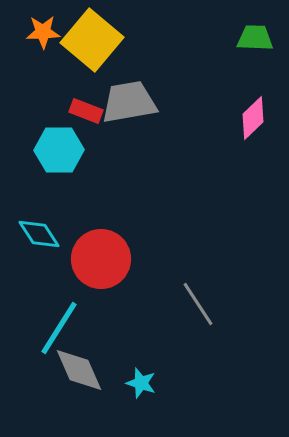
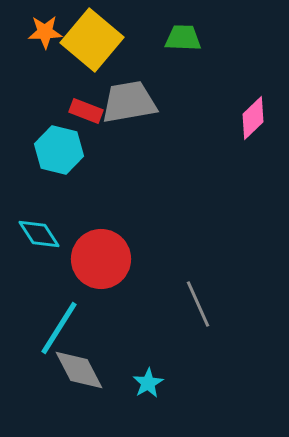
orange star: moved 2 px right
green trapezoid: moved 72 px left
cyan hexagon: rotated 15 degrees clockwise
gray line: rotated 9 degrees clockwise
gray diamond: rotated 4 degrees counterclockwise
cyan star: moved 7 px right; rotated 24 degrees clockwise
